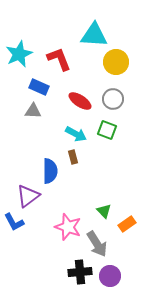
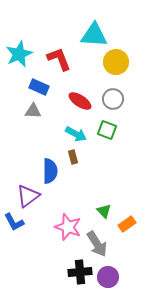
purple circle: moved 2 px left, 1 px down
